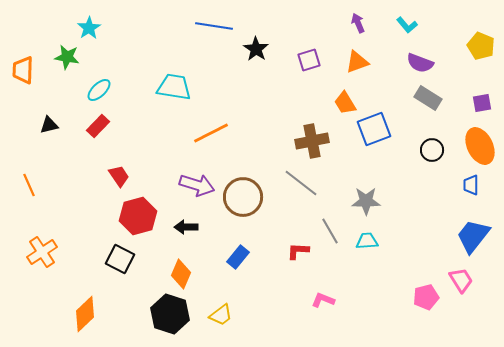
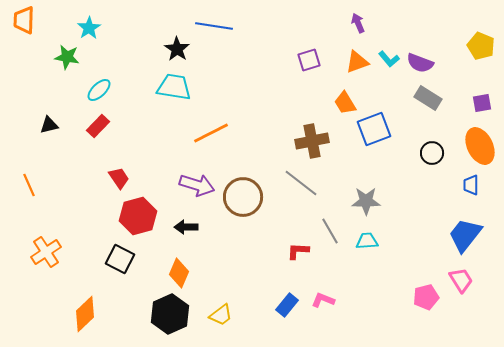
cyan L-shape at (407, 25): moved 18 px left, 34 px down
black star at (256, 49): moved 79 px left
orange trapezoid at (23, 70): moved 1 px right, 50 px up
black circle at (432, 150): moved 3 px down
red trapezoid at (119, 176): moved 2 px down
blue trapezoid at (473, 236): moved 8 px left, 1 px up
orange cross at (42, 252): moved 4 px right
blue rectangle at (238, 257): moved 49 px right, 48 px down
orange diamond at (181, 274): moved 2 px left, 1 px up
black hexagon at (170, 314): rotated 18 degrees clockwise
